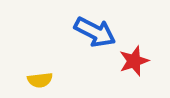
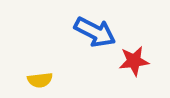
red star: rotated 12 degrees clockwise
